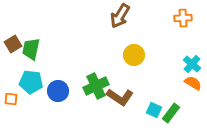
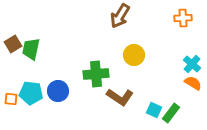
cyan pentagon: moved 11 px down
green cross: moved 12 px up; rotated 20 degrees clockwise
